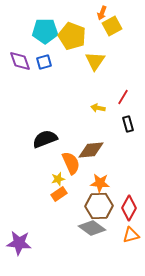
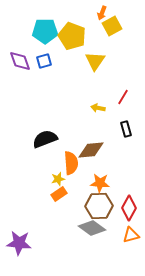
blue square: moved 1 px up
black rectangle: moved 2 px left, 5 px down
orange semicircle: rotated 20 degrees clockwise
